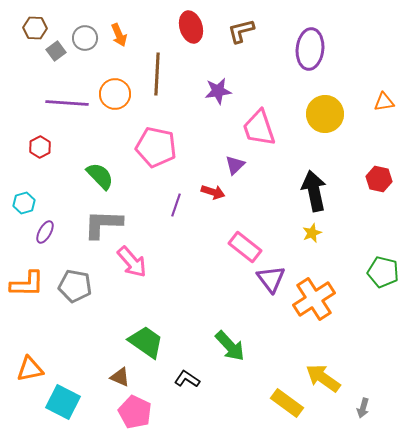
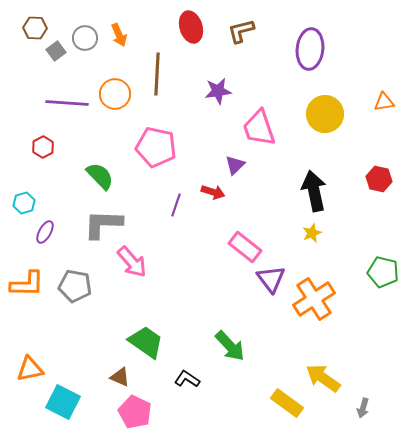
red hexagon at (40, 147): moved 3 px right
